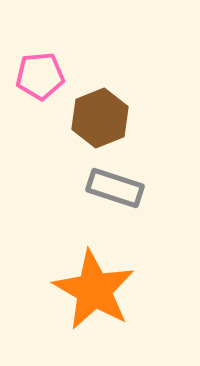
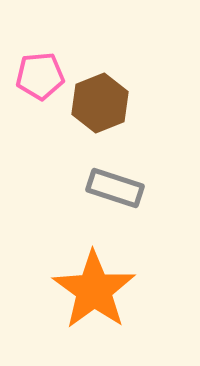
brown hexagon: moved 15 px up
orange star: rotated 6 degrees clockwise
